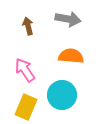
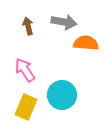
gray arrow: moved 4 px left, 3 px down
orange semicircle: moved 15 px right, 13 px up
